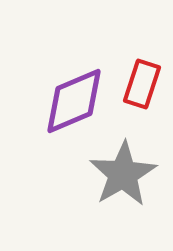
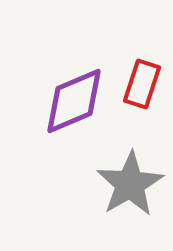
gray star: moved 7 px right, 10 px down
